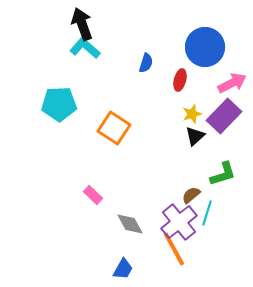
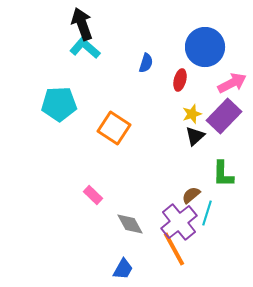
green L-shape: rotated 108 degrees clockwise
